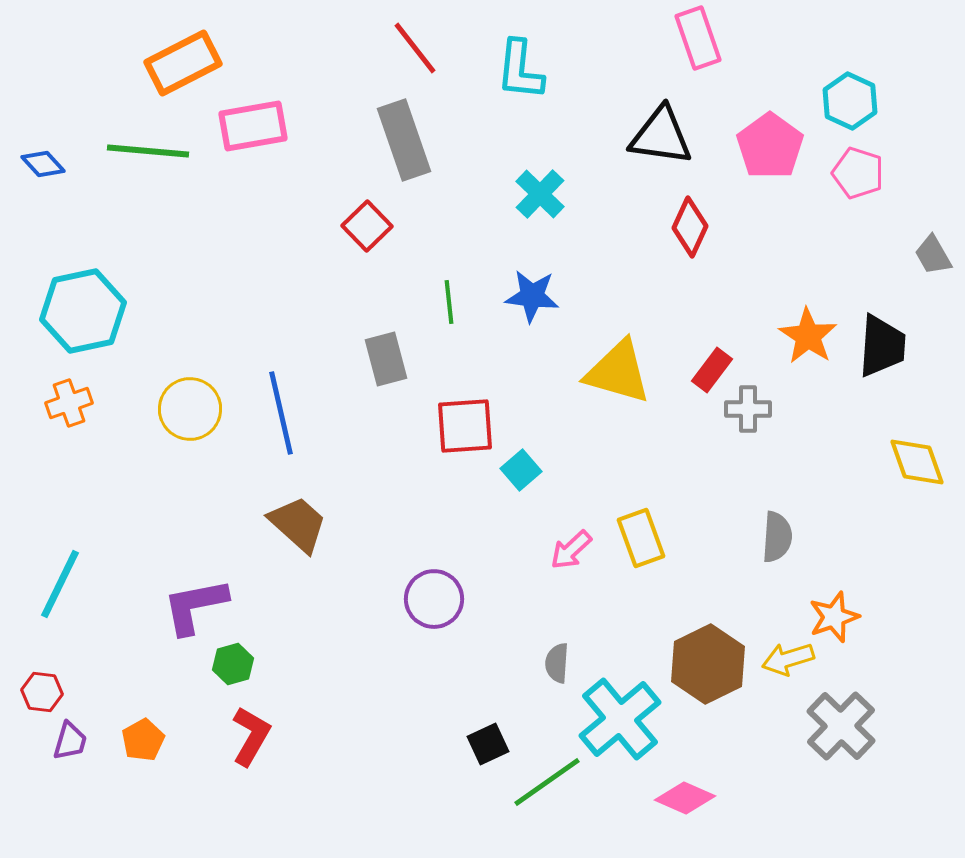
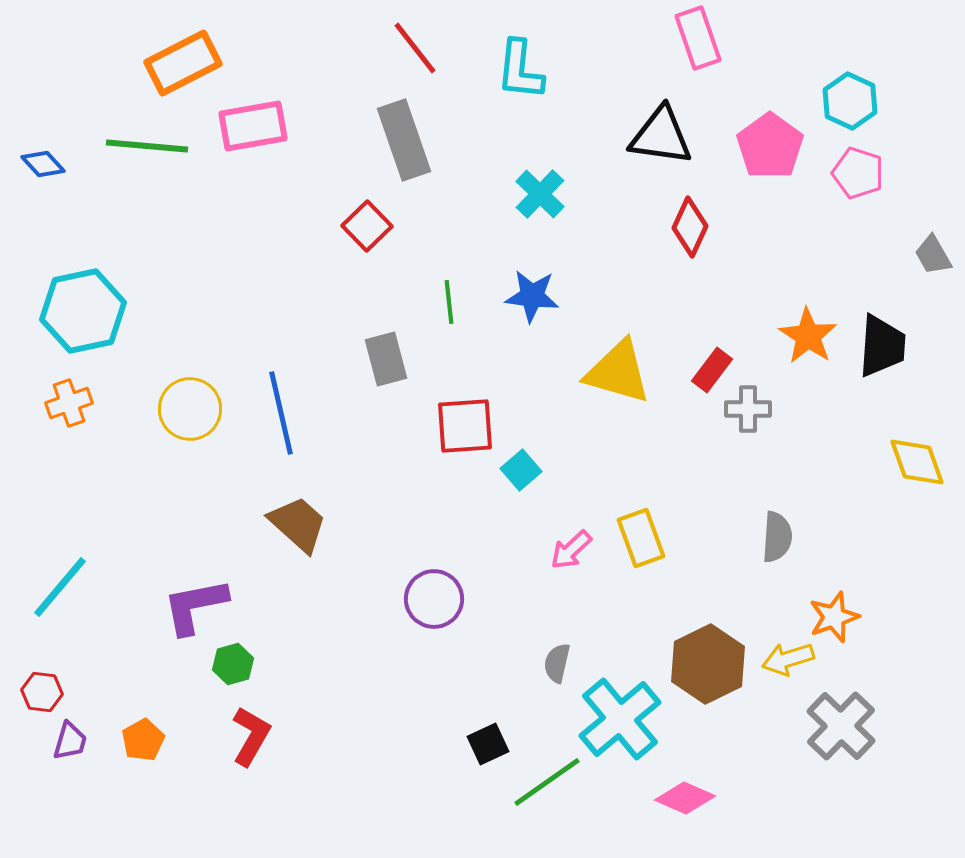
green line at (148, 151): moved 1 px left, 5 px up
cyan line at (60, 584): moved 3 px down; rotated 14 degrees clockwise
gray semicircle at (557, 663): rotated 9 degrees clockwise
